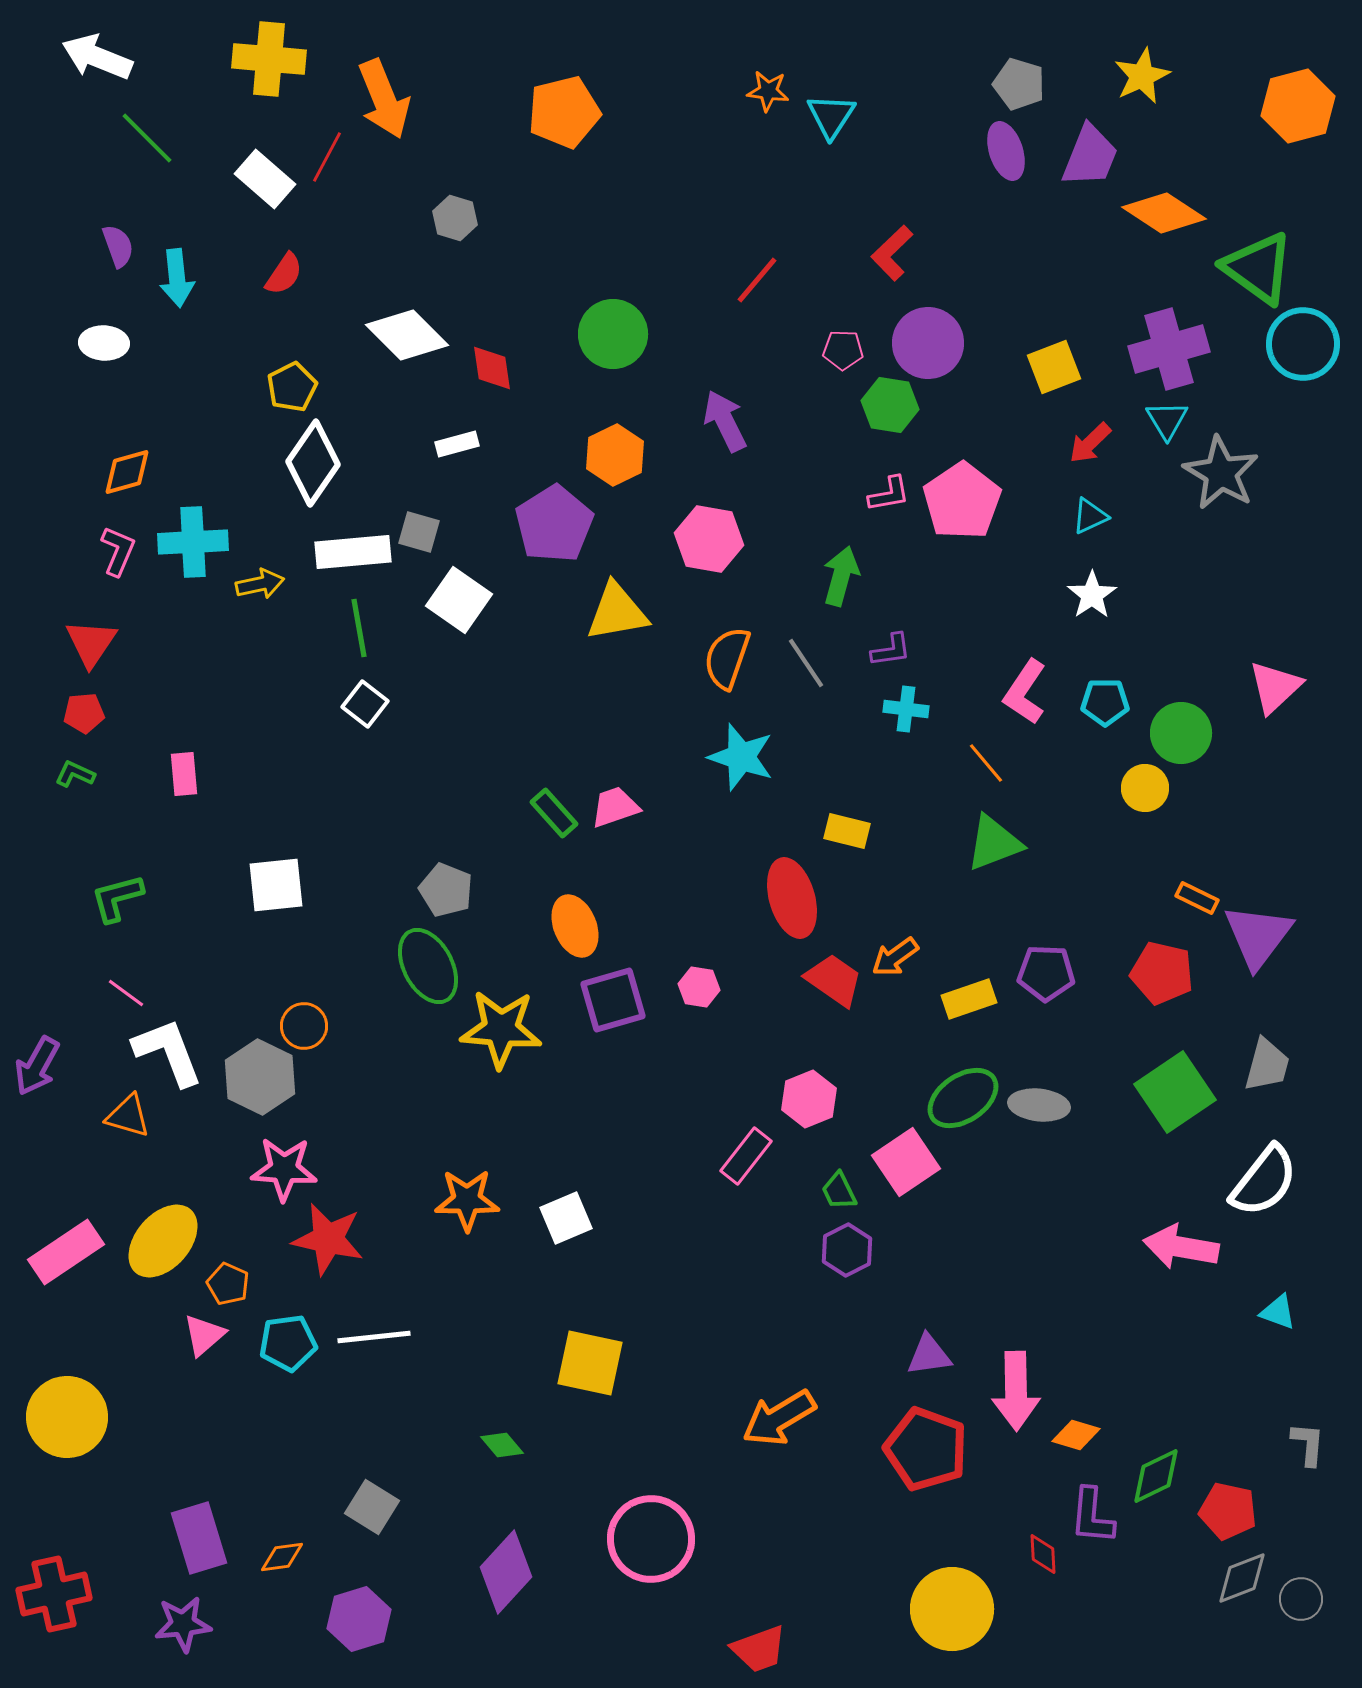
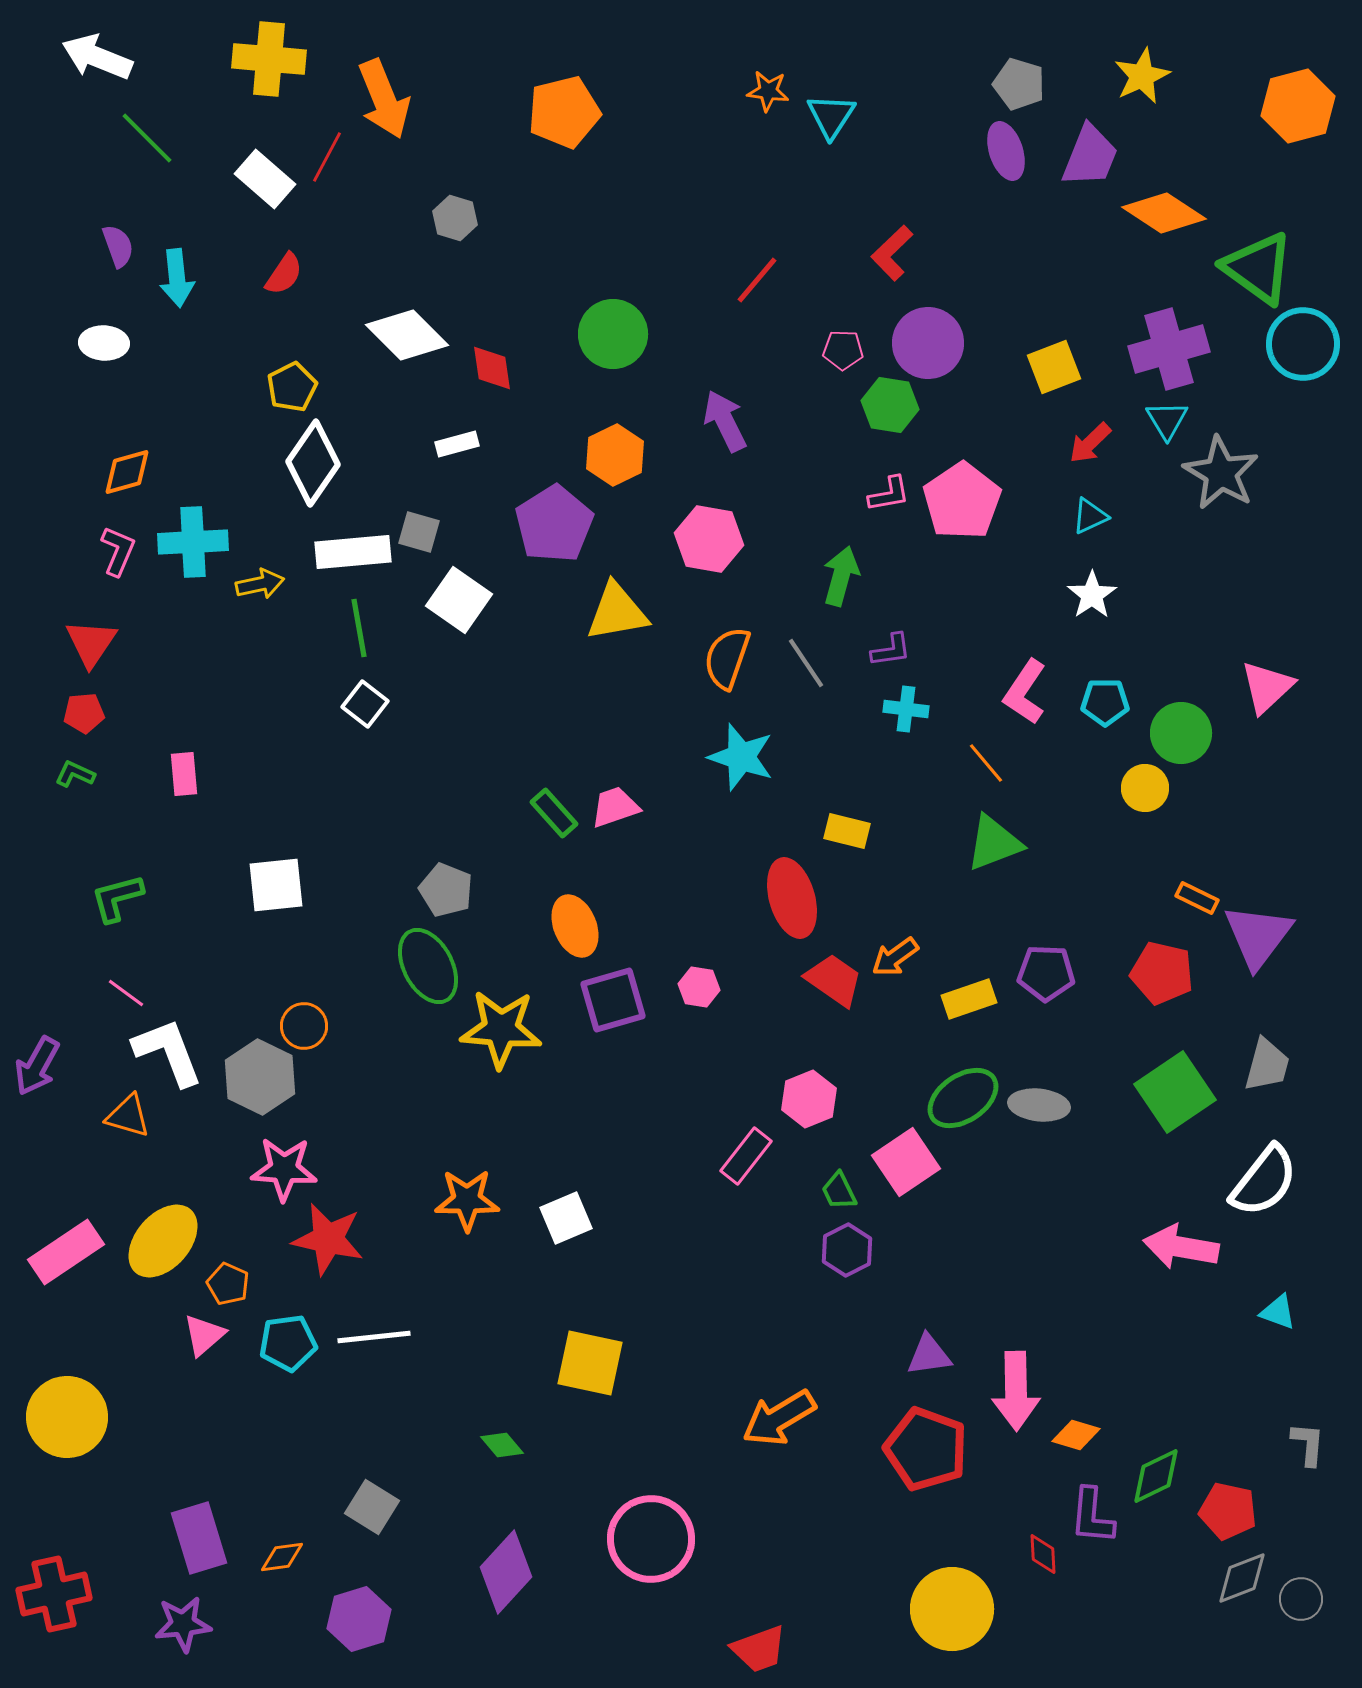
pink triangle at (1275, 687): moved 8 px left
